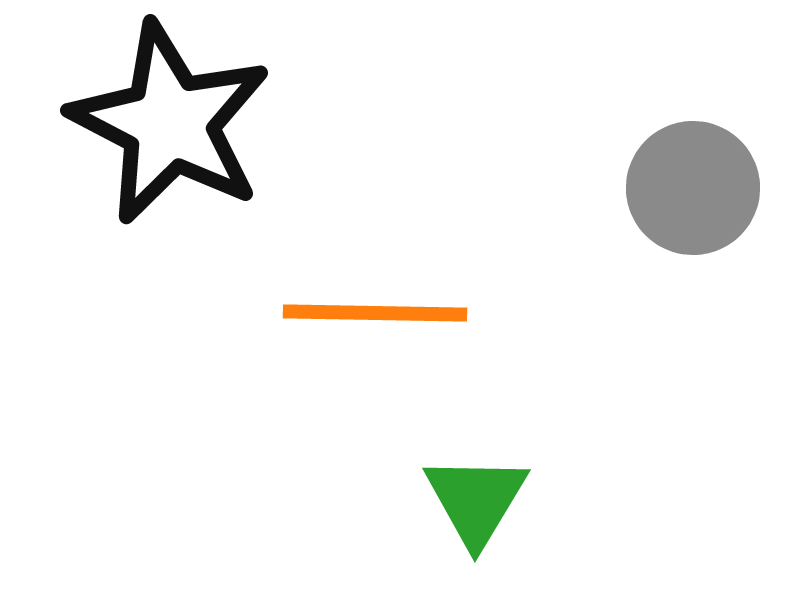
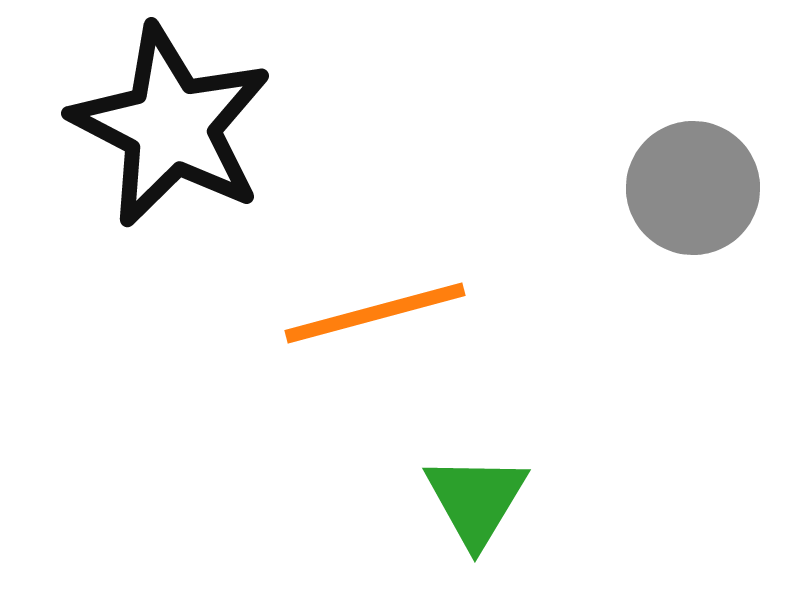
black star: moved 1 px right, 3 px down
orange line: rotated 16 degrees counterclockwise
